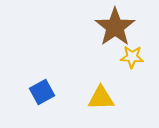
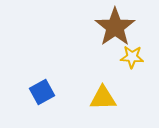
yellow triangle: moved 2 px right
